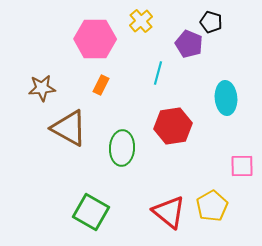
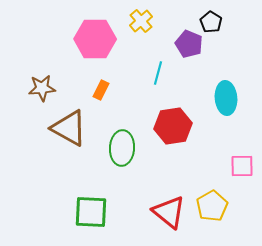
black pentagon: rotated 15 degrees clockwise
orange rectangle: moved 5 px down
green square: rotated 27 degrees counterclockwise
